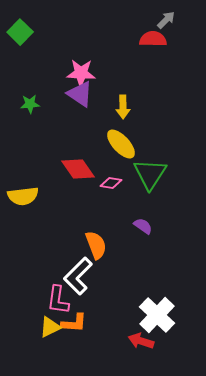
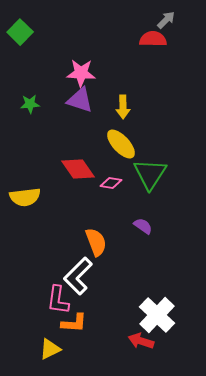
purple triangle: moved 6 px down; rotated 16 degrees counterclockwise
yellow semicircle: moved 2 px right, 1 px down
orange semicircle: moved 3 px up
yellow triangle: moved 22 px down
